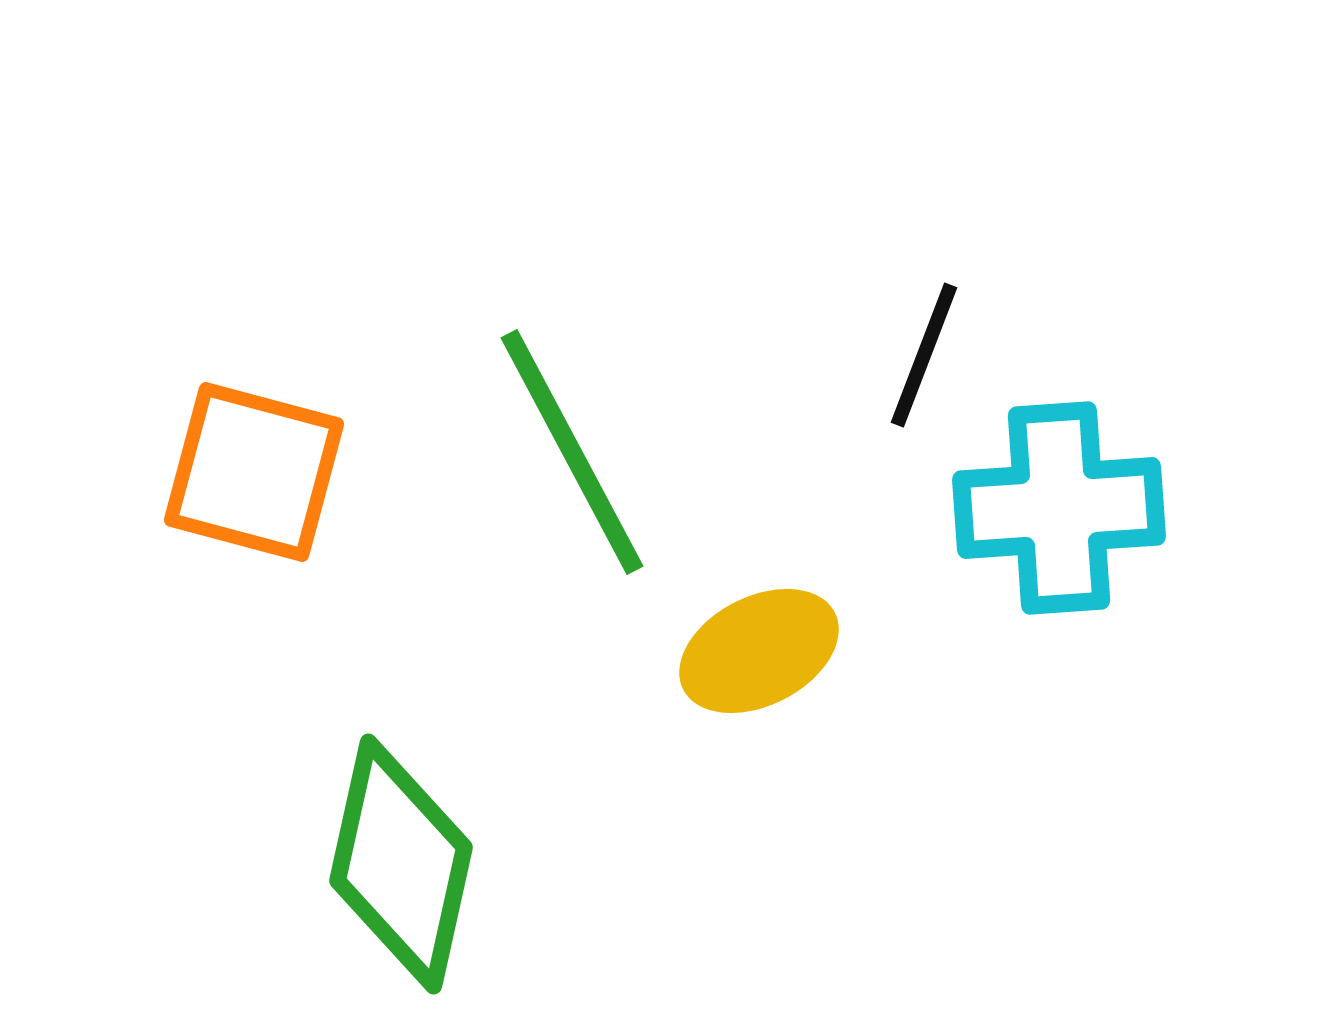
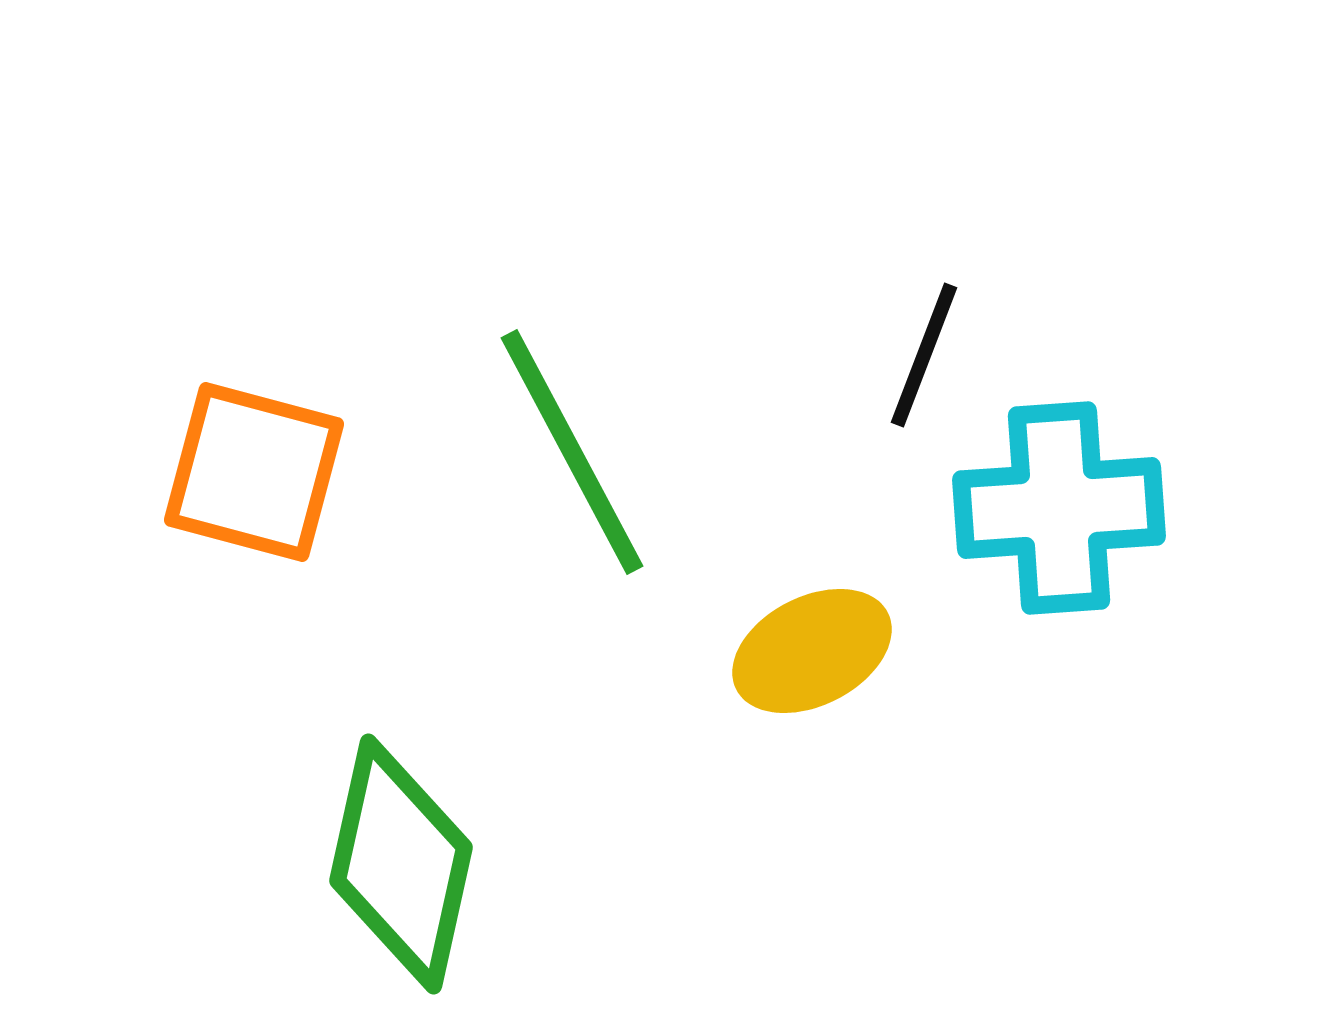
yellow ellipse: moved 53 px right
